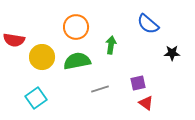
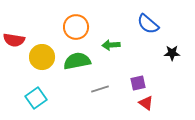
green arrow: rotated 102 degrees counterclockwise
